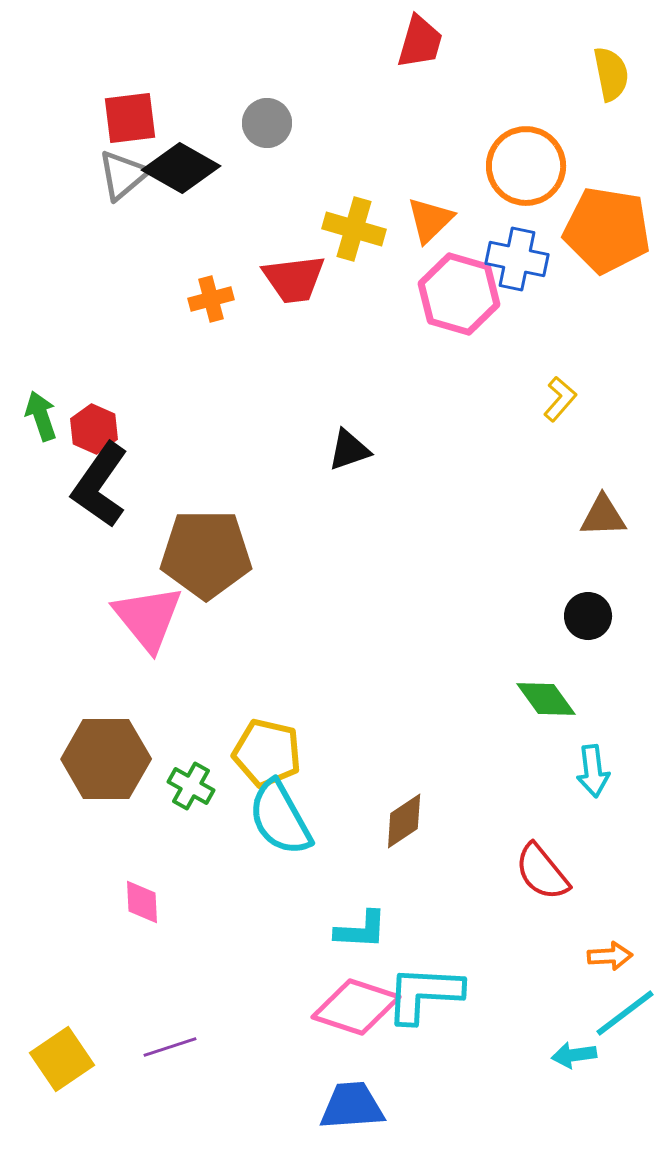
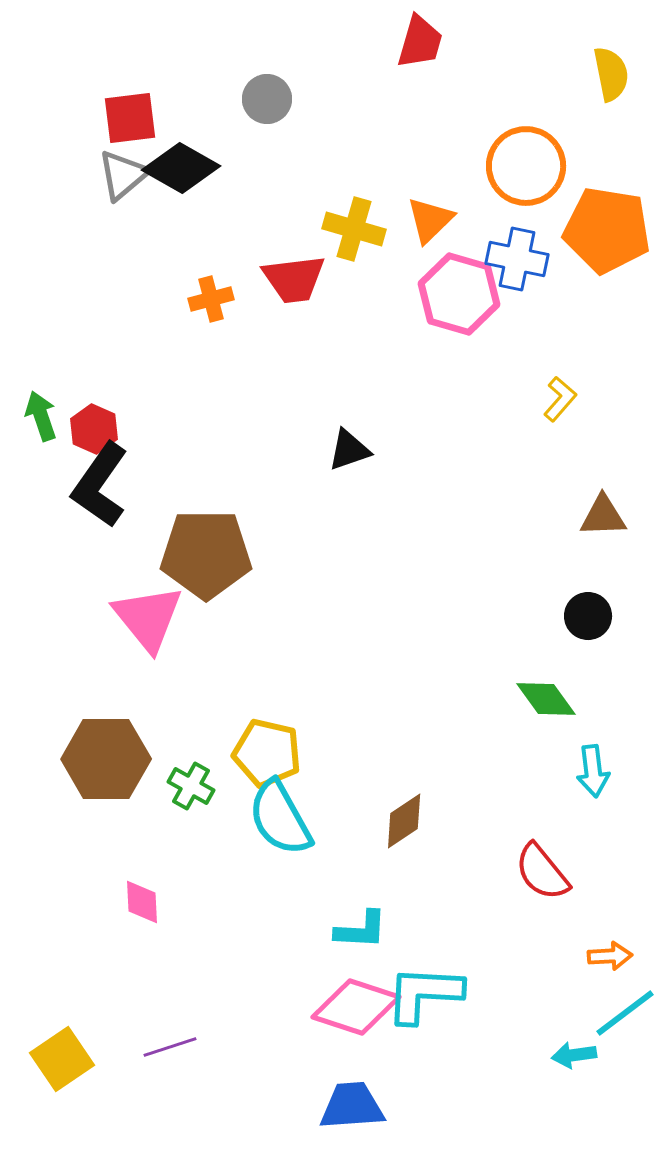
gray circle at (267, 123): moved 24 px up
